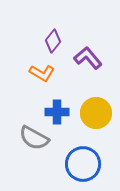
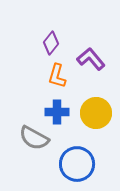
purple diamond: moved 2 px left, 2 px down
purple L-shape: moved 3 px right, 1 px down
orange L-shape: moved 15 px right, 3 px down; rotated 75 degrees clockwise
blue circle: moved 6 px left
